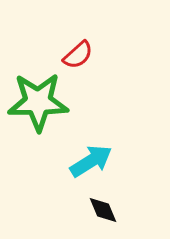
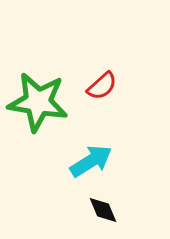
red semicircle: moved 24 px right, 31 px down
green star: rotated 10 degrees clockwise
